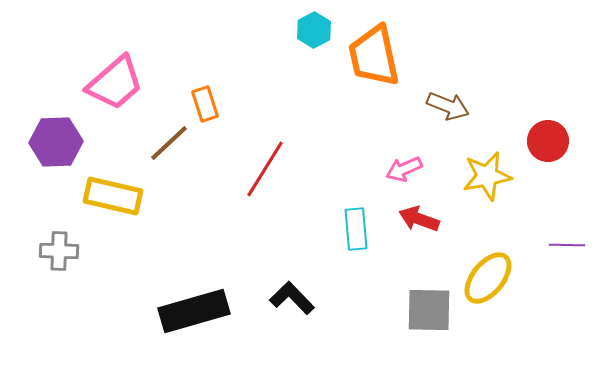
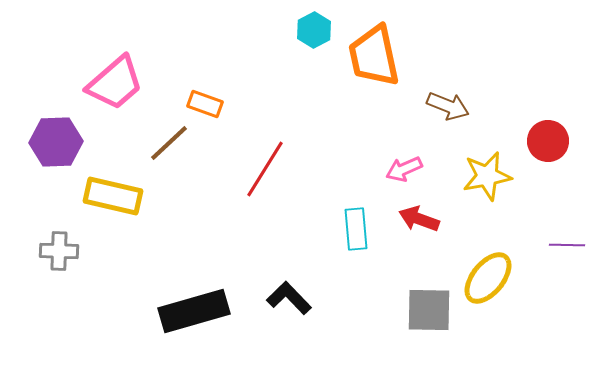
orange rectangle: rotated 52 degrees counterclockwise
black L-shape: moved 3 px left
